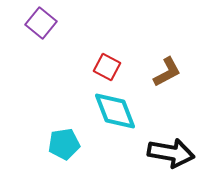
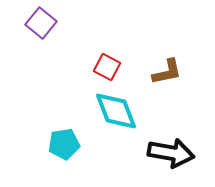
brown L-shape: rotated 16 degrees clockwise
cyan diamond: moved 1 px right
